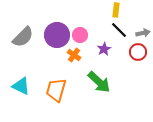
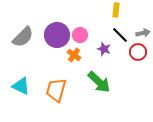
black line: moved 1 px right, 5 px down
purple star: rotated 24 degrees counterclockwise
